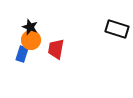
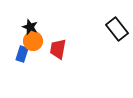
black rectangle: rotated 35 degrees clockwise
orange circle: moved 2 px right, 1 px down
red trapezoid: moved 2 px right
